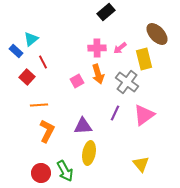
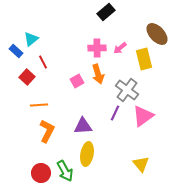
gray cross: moved 8 px down
pink triangle: moved 1 px left, 1 px down
yellow ellipse: moved 2 px left, 1 px down
